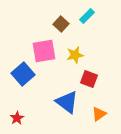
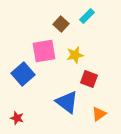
red star: rotated 24 degrees counterclockwise
